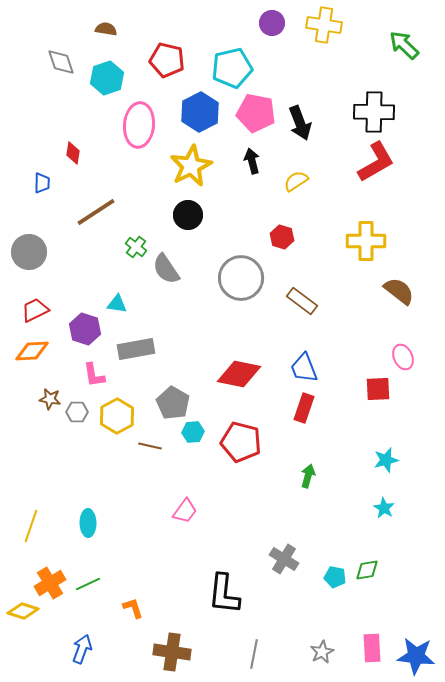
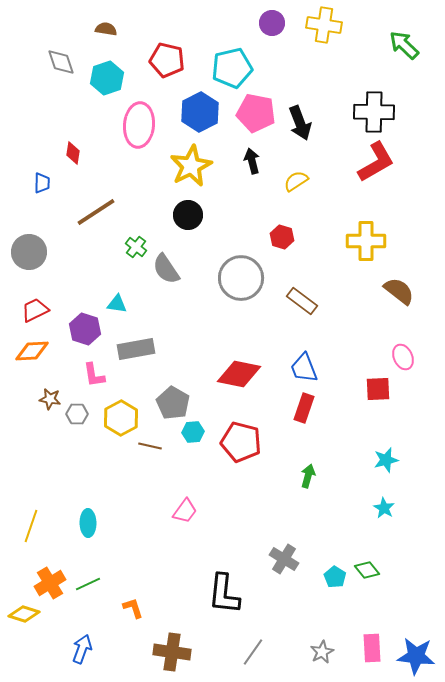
gray hexagon at (77, 412): moved 2 px down
yellow hexagon at (117, 416): moved 4 px right, 2 px down
green diamond at (367, 570): rotated 60 degrees clockwise
cyan pentagon at (335, 577): rotated 20 degrees clockwise
yellow diamond at (23, 611): moved 1 px right, 3 px down
gray line at (254, 654): moved 1 px left, 2 px up; rotated 24 degrees clockwise
